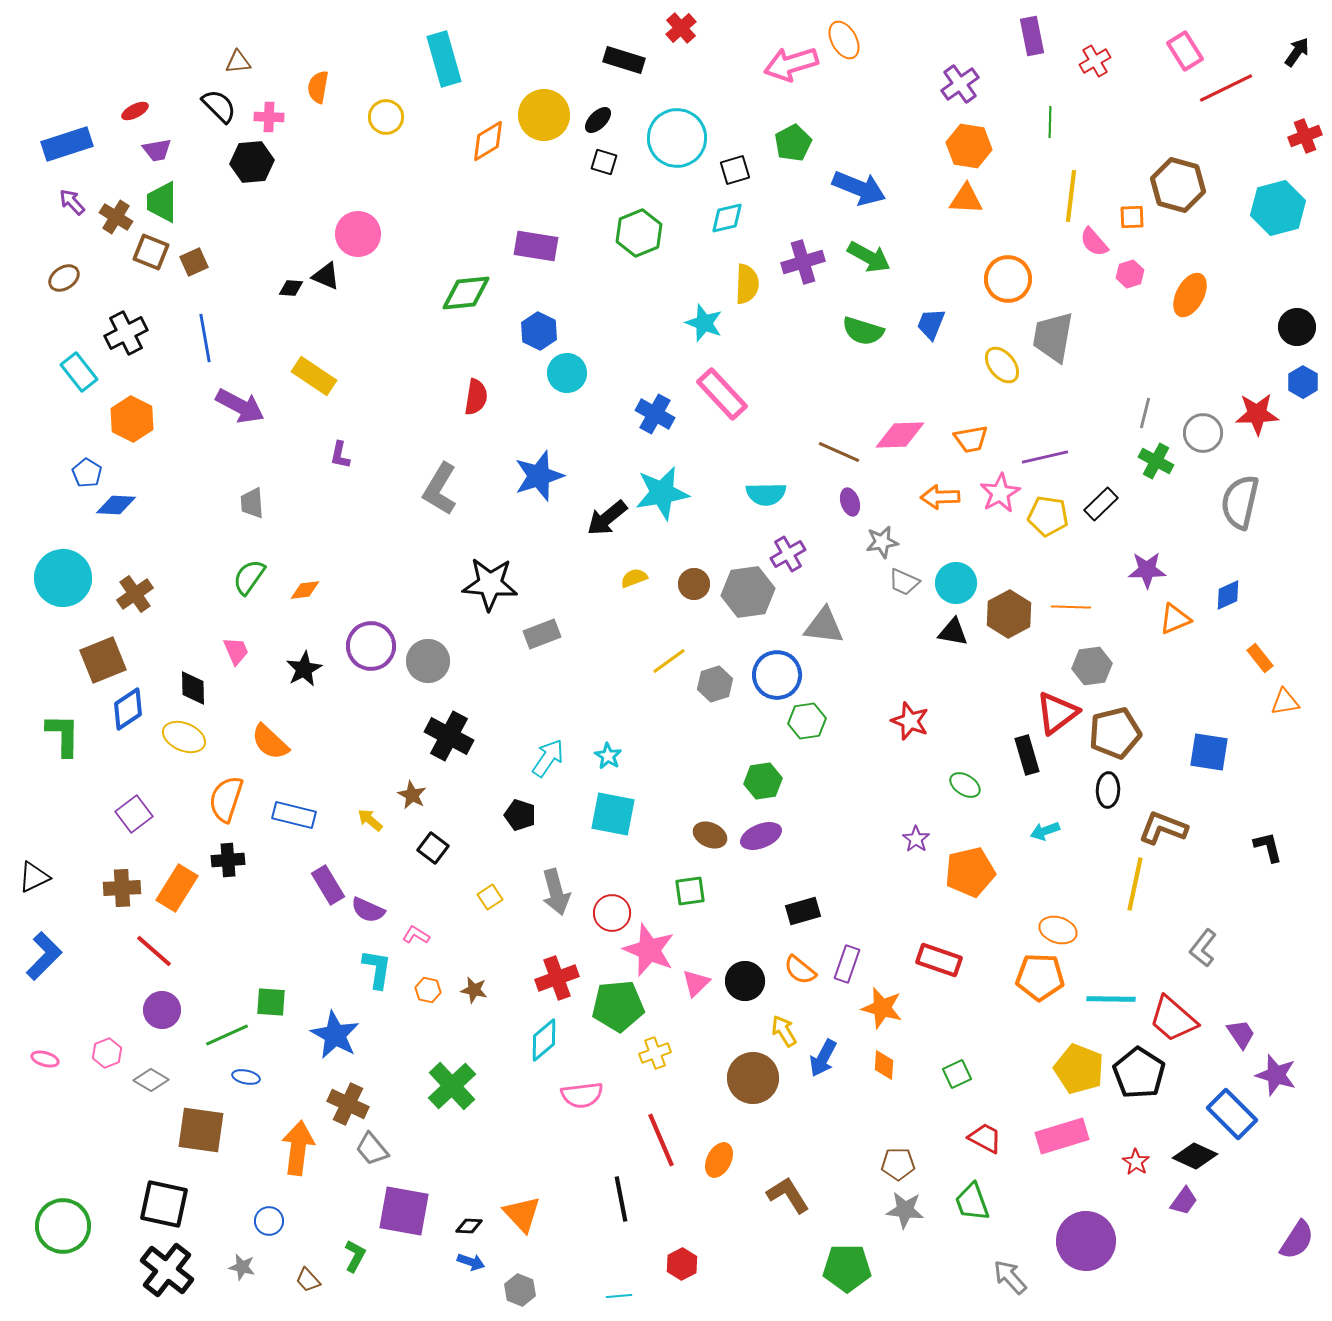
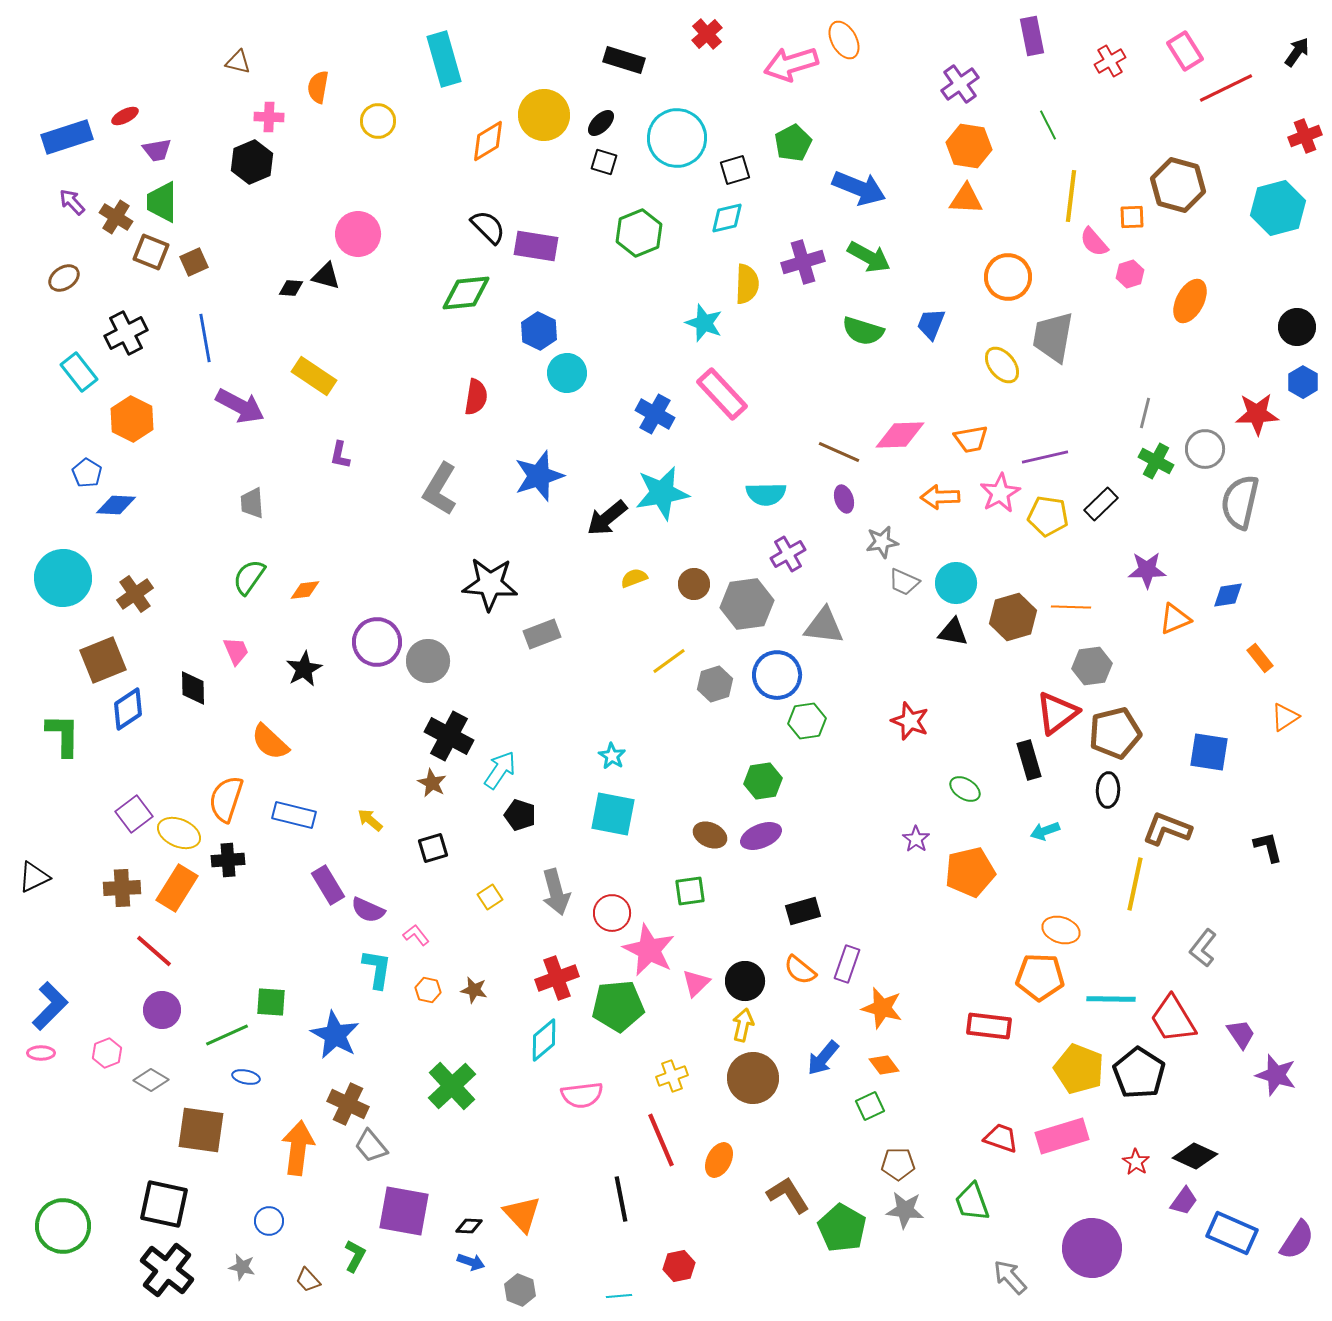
red cross at (681, 28): moved 26 px right, 6 px down
red cross at (1095, 61): moved 15 px right
brown triangle at (238, 62): rotated 20 degrees clockwise
black semicircle at (219, 106): moved 269 px right, 121 px down
red ellipse at (135, 111): moved 10 px left, 5 px down
yellow circle at (386, 117): moved 8 px left, 4 px down
black ellipse at (598, 120): moved 3 px right, 3 px down
green line at (1050, 122): moved 2 px left, 3 px down; rotated 28 degrees counterclockwise
blue rectangle at (67, 144): moved 7 px up
black hexagon at (252, 162): rotated 18 degrees counterclockwise
black triangle at (326, 276): rotated 8 degrees counterclockwise
orange circle at (1008, 279): moved 2 px up
orange ellipse at (1190, 295): moved 6 px down
gray circle at (1203, 433): moved 2 px right, 16 px down
purple ellipse at (850, 502): moved 6 px left, 3 px up
gray hexagon at (748, 592): moved 1 px left, 12 px down
blue diamond at (1228, 595): rotated 16 degrees clockwise
brown hexagon at (1009, 614): moved 4 px right, 3 px down; rotated 12 degrees clockwise
purple circle at (371, 646): moved 6 px right, 4 px up
orange triangle at (1285, 702): moved 15 px down; rotated 24 degrees counterclockwise
yellow ellipse at (184, 737): moved 5 px left, 96 px down
black rectangle at (1027, 755): moved 2 px right, 5 px down
cyan star at (608, 756): moved 4 px right
cyan arrow at (548, 758): moved 48 px left, 12 px down
green ellipse at (965, 785): moved 4 px down
brown star at (412, 795): moved 20 px right, 12 px up
brown L-shape at (1163, 828): moved 4 px right, 1 px down
black square at (433, 848): rotated 36 degrees clockwise
orange ellipse at (1058, 930): moved 3 px right
pink L-shape at (416, 935): rotated 20 degrees clockwise
pink star at (649, 950): rotated 4 degrees clockwise
blue L-shape at (44, 956): moved 6 px right, 50 px down
red rectangle at (939, 960): moved 50 px right, 66 px down; rotated 12 degrees counterclockwise
red trapezoid at (1173, 1019): rotated 18 degrees clockwise
yellow arrow at (784, 1031): moved 41 px left, 6 px up; rotated 44 degrees clockwise
yellow cross at (655, 1053): moved 17 px right, 23 px down
blue arrow at (823, 1058): rotated 12 degrees clockwise
pink ellipse at (45, 1059): moved 4 px left, 6 px up; rotated 16 degrees counterclockwise
orange diamond at (884, 1065): rotated 40 degrees counterclockwise
green square at (957, 1074): moved 87 px left, 32 px down
blue rectangle at (1232, 1114): moved 119 px down; rotated 21 degrees counterclockwise
red trapezoid at (985, 1138): moved 16 px right; rotated 9 degrees counterclockwise
gray trapezoid at (372, 1149): moved 1 px left, 3 px up
purple circle at (1086, 1241): moved 6 px right, 7 px down
red hexagon at (682, 1264): moved 3 px left, 2 px down; rotated 16 degrees clockwise
green pentagon at (847, 1268): moved 5 px left, 40 px up; rotated 30 degrees clockwise
